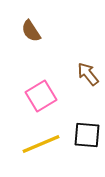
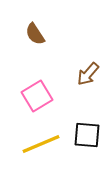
brown semicircle: moved 4 px right, 3 px down
brown arrow: rotated 100 degrees counterclockwise
pink square: moved 4 px left
